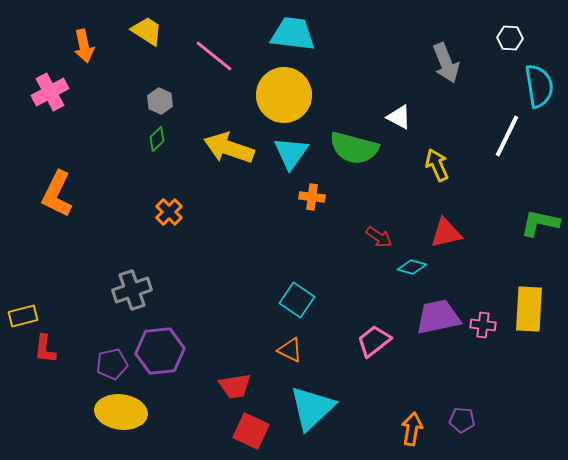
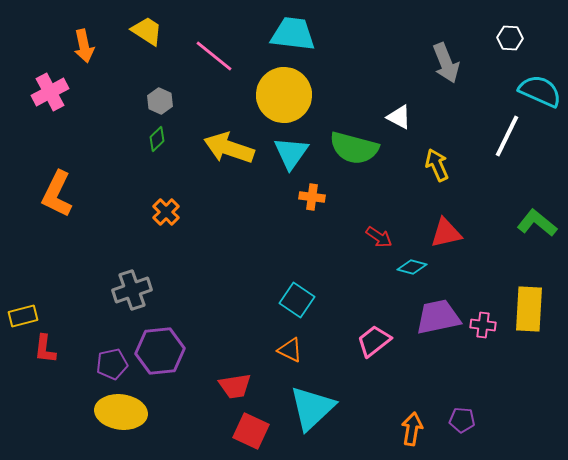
cyan semicircle at (539, 86): moved 1 px right, 5 px down; rotated 57 degrees counterclockwise
orange cross at (169, 212): moved 3 px left
green L-shape at (540, 223): moved 3 px left; rotated 27 degrees clockwise
